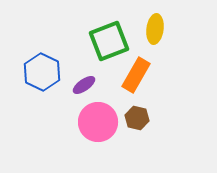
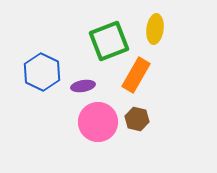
purple ellipse: moved 1 px left, 1 px down; rotated 25 degrees clockwise
brown hexagon: moved 1 px down
